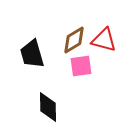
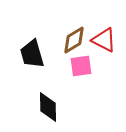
red triangle: rotated 12 degrees clockwise
